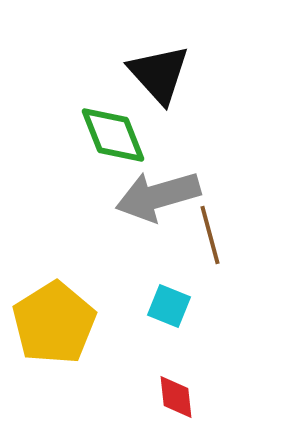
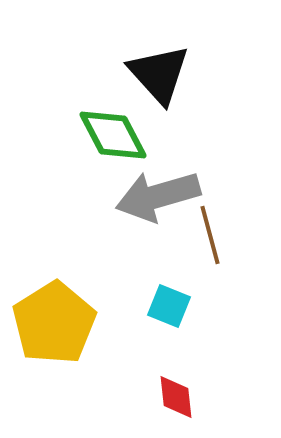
green diamond: rotated 6 degrees counterclockwise
